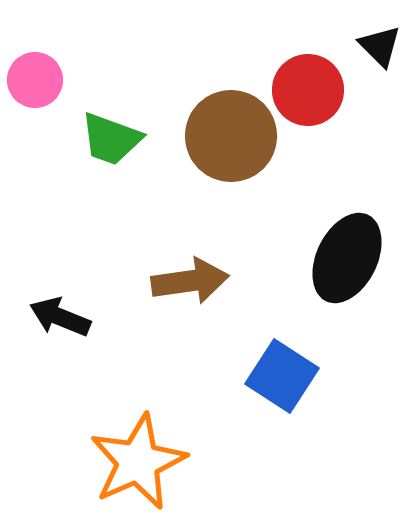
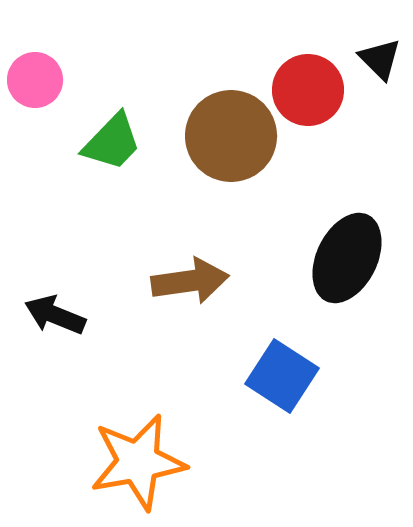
black triangle: moved 13 px down
green trapezoid: moved 1 px right, 3 px down; rotated 66 degrees counterclockwise
black arrow: moved 5 px left, 2 px up
orange star: rotated 14 degrees clockwise
